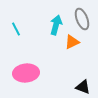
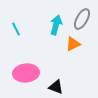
gray ellipse: rotated 50 degrees clockwise
orange triangle: moved 1 px right, 2 px down
black triangle: moved 27 px left
